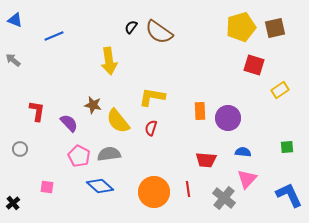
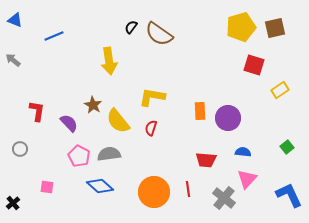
brown semicircle: moved 2 px down
brown star: rotated 18 degrees clockwise
green square: rotated 32 degrees counterclockwise
